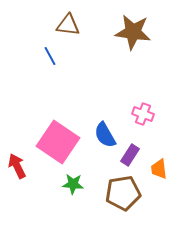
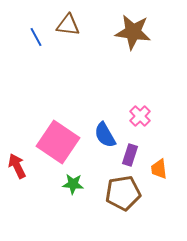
blue line: moved 14 px left, 19 px up
pink cross: moved 3 px left, 2 px down; rotated 25 degrees clockwise
purple rectangle: rotated 15 degrees counterclockwise
